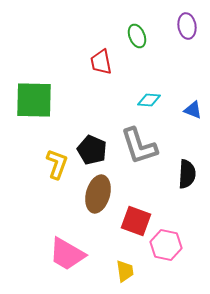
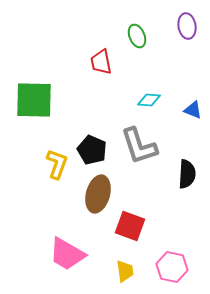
red square: moved 6 px left, 5 px down
pink hexagon: moved 6 px right, 22 px down
